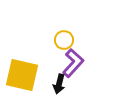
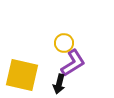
yellow circle: moved 3 px down
purple L-shape: rotated 16 degrees clockwise
